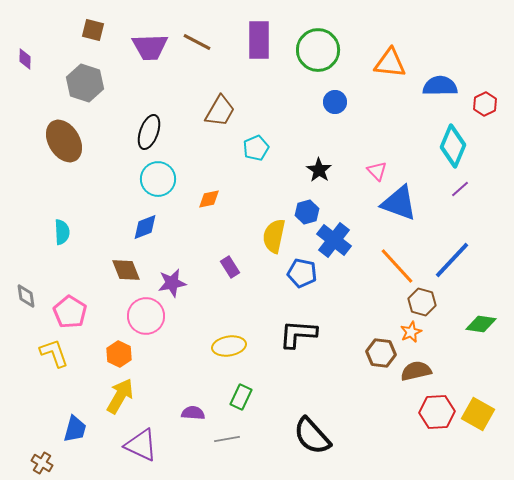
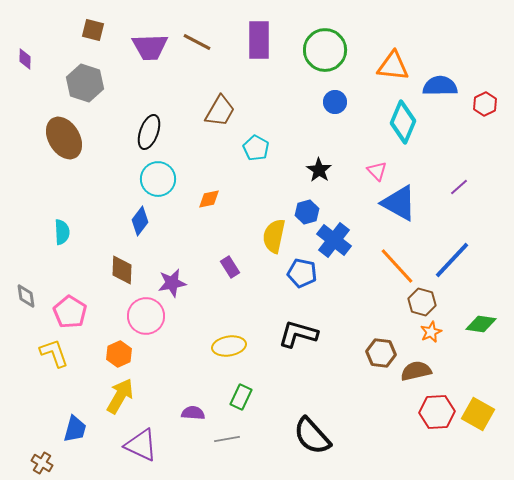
green circle at (318, 50): moved 7 px right
orange triangle at (390, 63): moved 3 px right, 3 px down
brown ellipse at (64, 141): moved 3 px up
cyan diamond at (453, 146): moved 50 px left, 24 px up
cyan pentagon at (256, 148): rotated 20 degrees counterclockwise
purple line at (460, 189): moved 1 px left, 2 px up
blue triangle at (399, 203): rotated 9 degrees clockwise
blue diamond at (145, 227): moved 5 px left, 6 px up; rotated 32 degrees counterclockwise
brown diamond at (126, 270): moved 4 px left; rotated 24 degrees clockwise
orange star at (411, 332): moved 20 px right
black L-shape at (298, 334): rotated 12 degrees clockwise
orange hexagon at (119, 354): rotated 10 degrees clockwise
